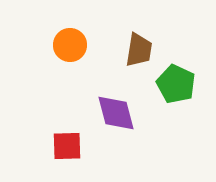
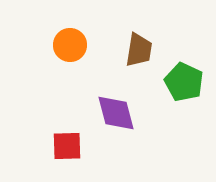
green pentagon: moved 8 px right, 2 px up
